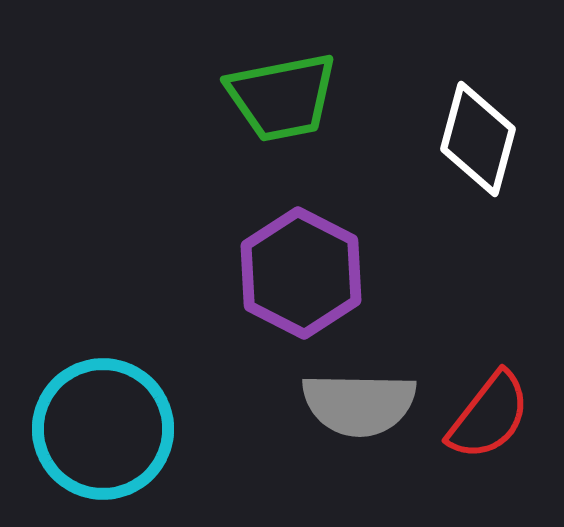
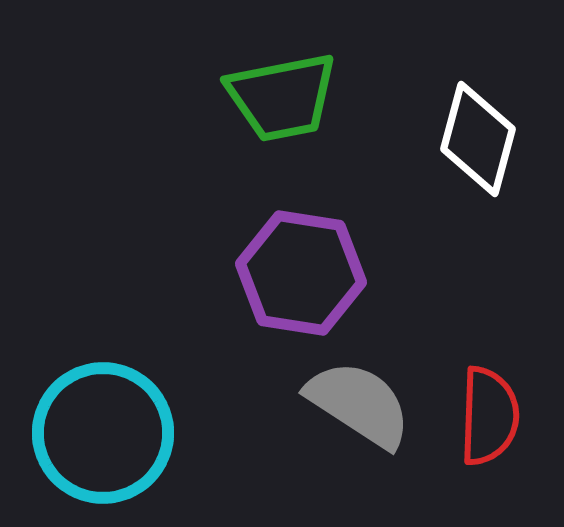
purple hexagon: rotated 18 degrees counterclockwise
gray semicircle: rotated 148 degrees counterclockwise
red semicircle: rotated 36 degrees counterclockwise
cyan circle: moved 4 px down
